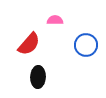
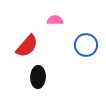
red semicircle: moved 2 px left, 2 px down
